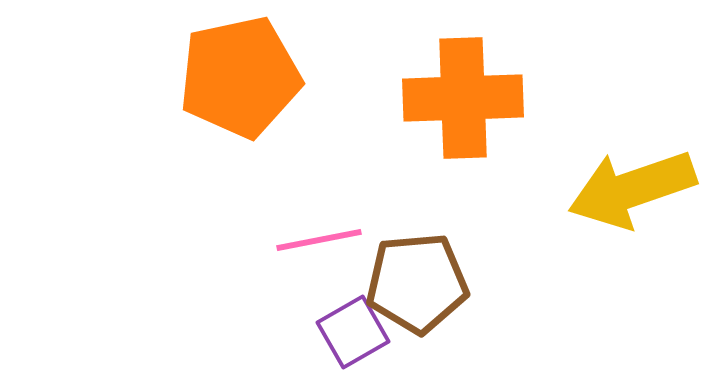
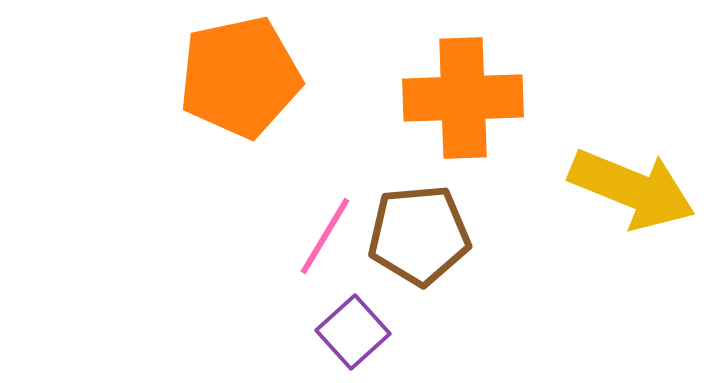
yellow arrow: rotated 139 degrees counterclockwise
pink line: moved 6 px right, 4 px up; rotated 48 degrees counterclockwise
brown pentagon: moved 2 px right, 48 px up
purple square: rotated 12 degrees counterclockwise
